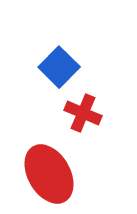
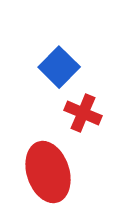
red ellipse: moved 1 px left, 2 px up; rotated 12 degrees clockwise
